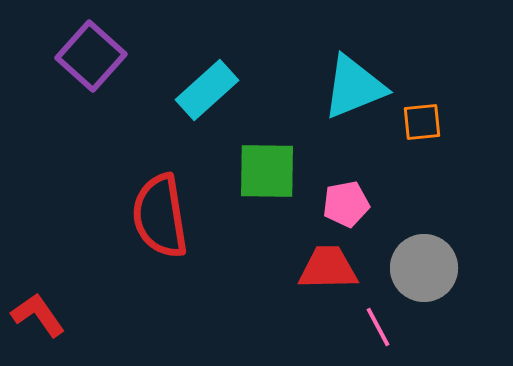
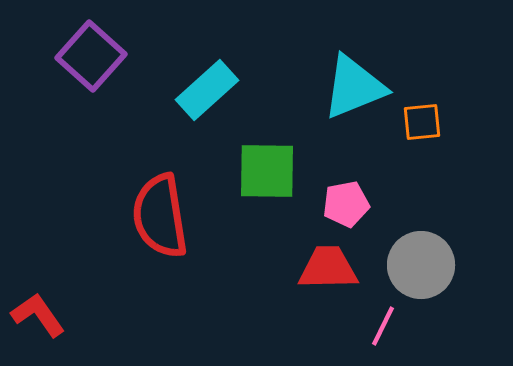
gray circle: moved 3 px left, 3 px up
pink line: moved 5 px right, 1 px up; rotated 54 degrees clockwise
